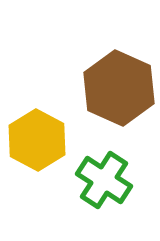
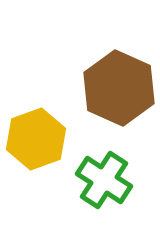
yellow hexagon: moved 1 px left, 1 px up; rotated 12 degrees clockwise
